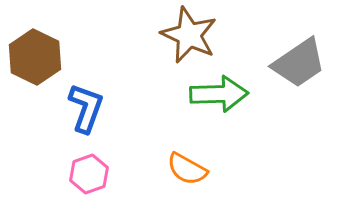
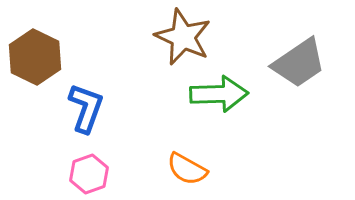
brown star: moved 6 px left, 2 px down
